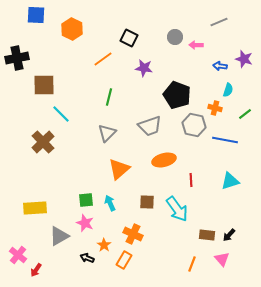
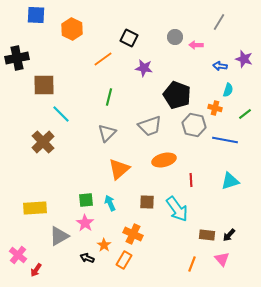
gray line at (219, 22): rotated 36 degrees counterclockwise
pink star at (85, 223): rotated 12 degrees clockwise
